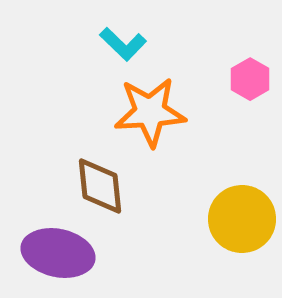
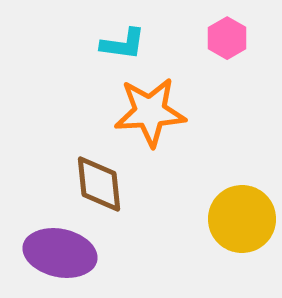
cyan L-shape: rotated 36 degrees counterclockwise
pink hexagon: moved 23 px left, 41 px up
brown diamond: moved 1 px left, 2 px up
purple ellipse: moved 2 px right
